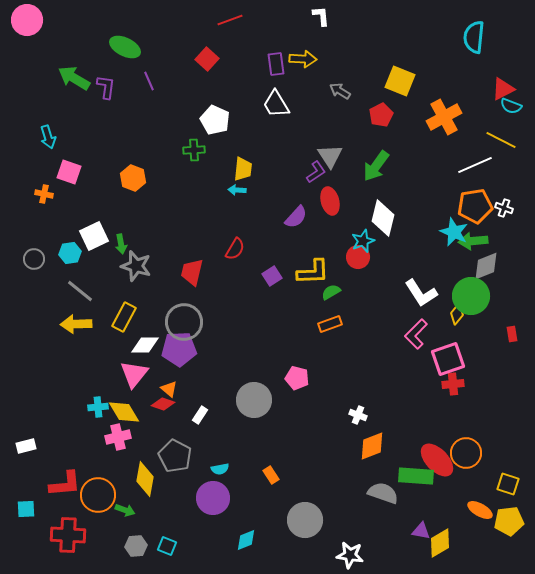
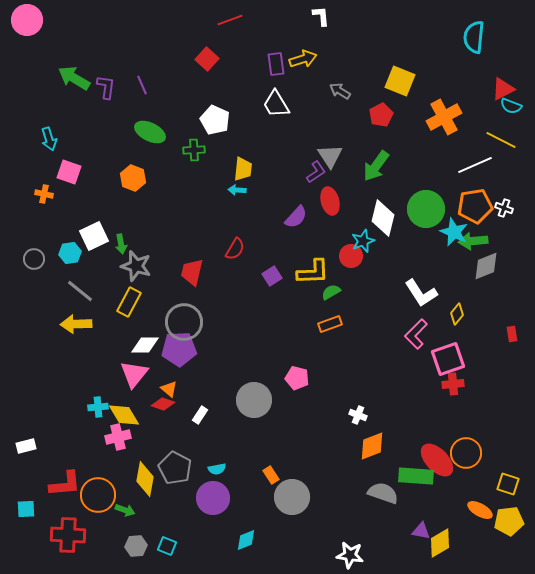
green ellipse at (125, 47): moved 25 px right, 85 px down
yellow arrow at (303, 59): rotated 20 degrees counterclockwise
purple line at (149, 81): moved 7 px left, 4 px down
cyan arrow at (48, 137): moved 1 px right, 2 px down
red circle at (358, 257): moved 7 px left, 1 px up
green circle at (471, 296): moved 45 px left, 87 px up
yellow rectangle at (124, 317): moved 5 px right, 15 px up
yellow diamond at (124, 412): moved 3 px down
gray pentagon at (175, 456): moved 12 px down
cyan semicircle at (220, 469): moved 3 px left
gray circle at (305, 520): moved 13 px left, 23 px up
